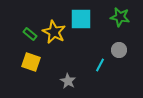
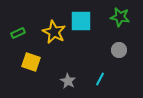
cyan square: moved 2 px down
green rectangle: moved 12 px left, 1 px up; rotated 64 degrees counterclockwise
cyan line: moved 14 px down
